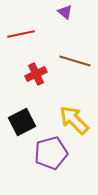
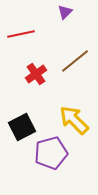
purple triangle: rotated 35 degrees clockwise
brown line: rotated 56 degrees counterclockwise
red cross: rotated 10 degrees counterclockwise
black square: moved 5 px down
